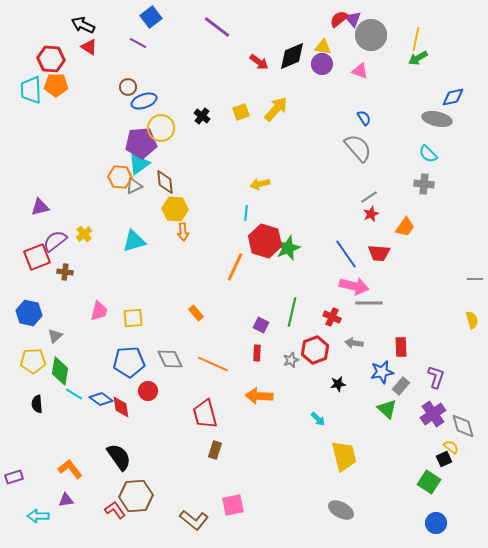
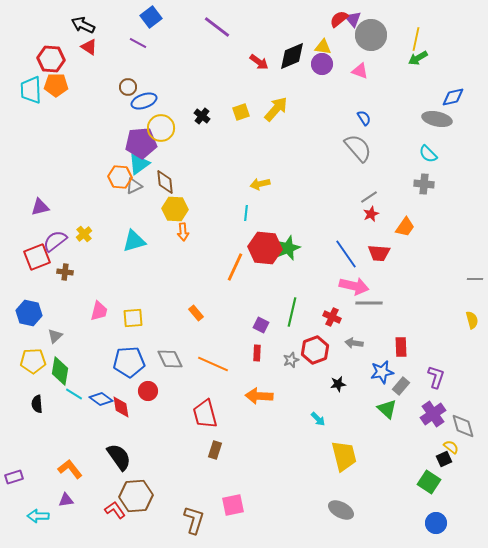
red hexagon at (265, 241): moved 7 px down; rotated 12 degrees counterclockwise
brown L-shape at (194, 520): rotated 112 degrees counterclockwise
